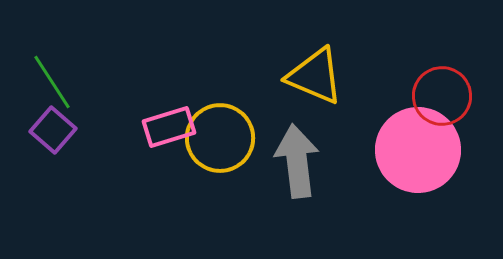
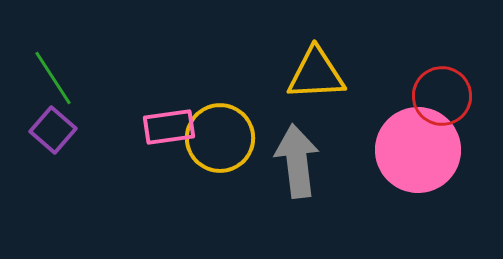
yellow triangle: moved 1 px right, 2 px up; rotated 26 degrees counterclockwise
green line: moved 1 px right, 4 px up
pink rectangle: rotated 9 degrees clockwise
